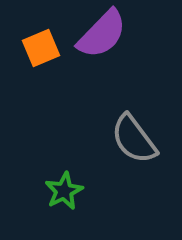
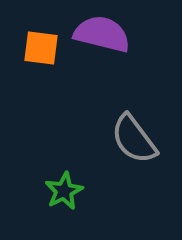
purple semicircle: rotated 120 degrees counterclockwise
orange square: rotated 30 degrees clockwise
